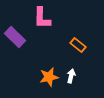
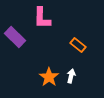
orange star: rotated 24 degrees counterclockwise
